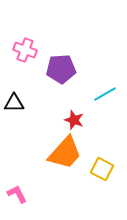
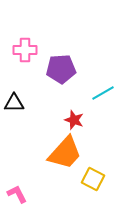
pink cross: rotated 20 degrees counterclockwise
cyan line: moved 2 px left, 1 px up
yellow square: moved 9 px left, 10 px down
